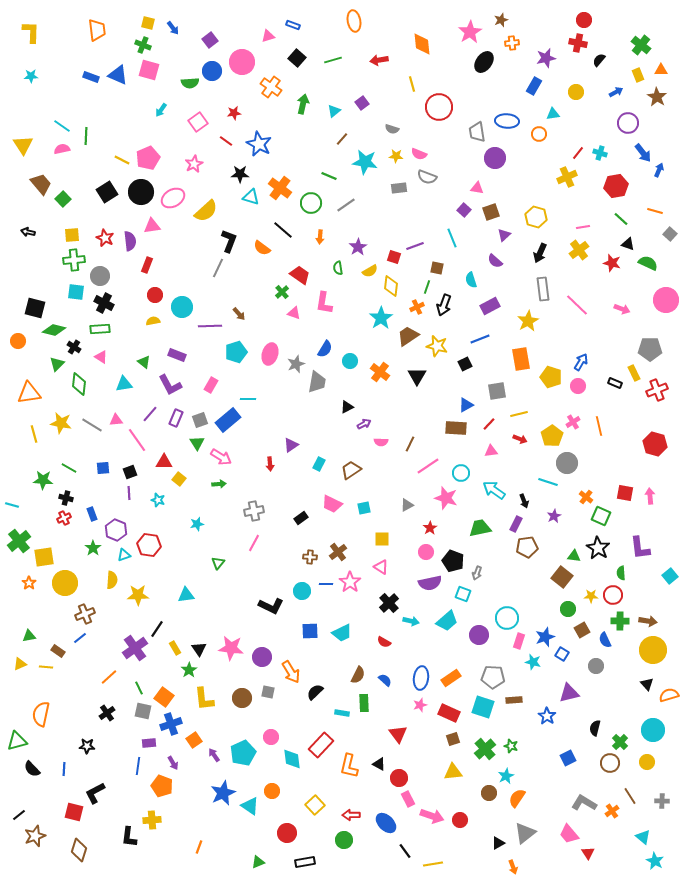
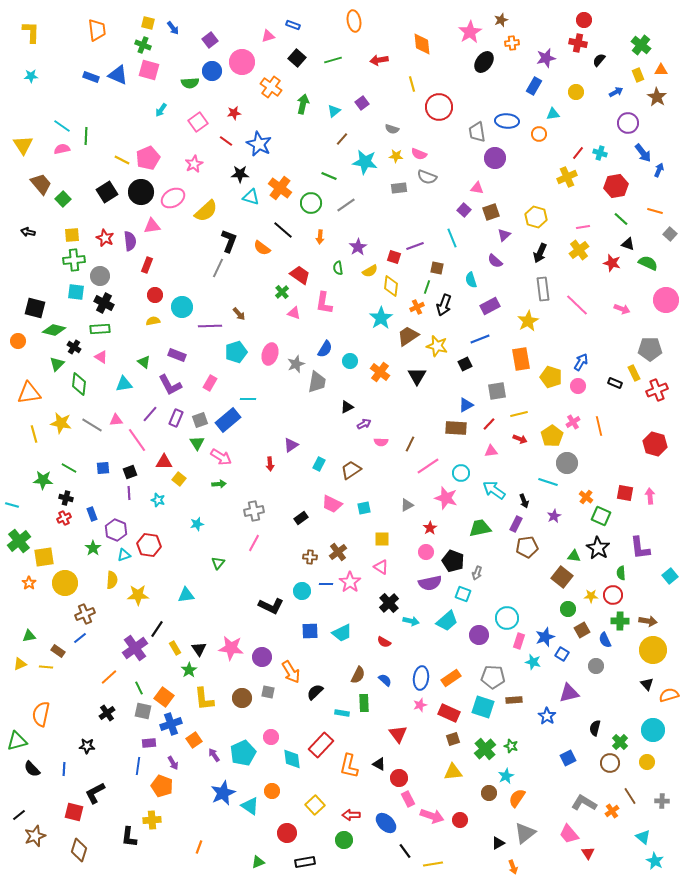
pink rectangle at (211, 385): moved 1 px left, 2 px up
